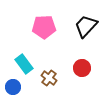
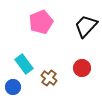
pink pentagon: moved 3 px left, 5 px up; rotated 20 degrees counterclockwise
